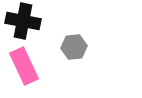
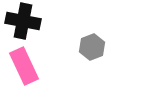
gray hexagon: moved 18 px right; rotated 15 degrees counterclockwise
